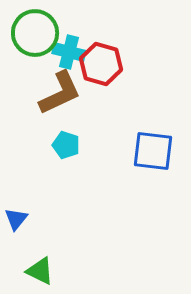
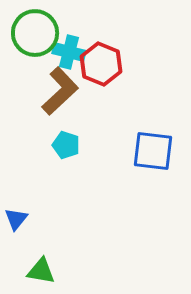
red hexagon: rotated 6 degrees clockwise
brown L-shape: moved 2 px up; rotated 18 degrees counterclockwise
green triangle: moved 1 px right; rotated 16 degrees counterclockwise
